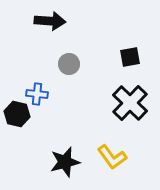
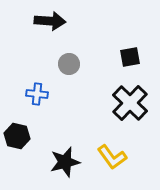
black hexagon: moved 22 px down
